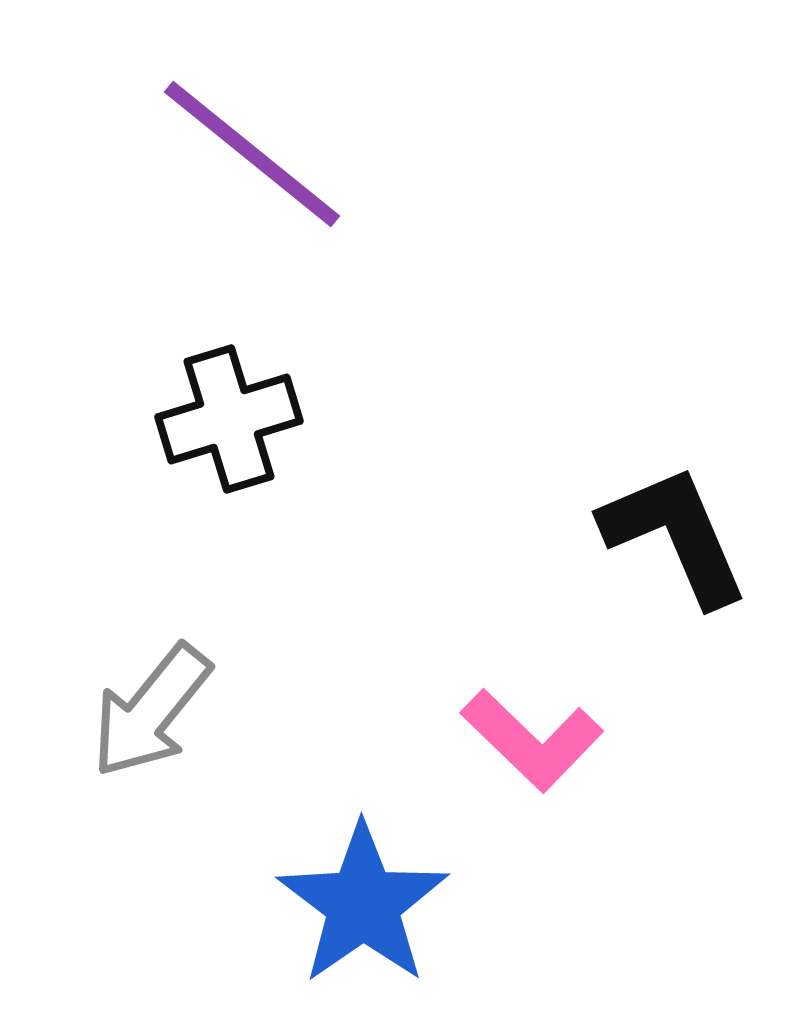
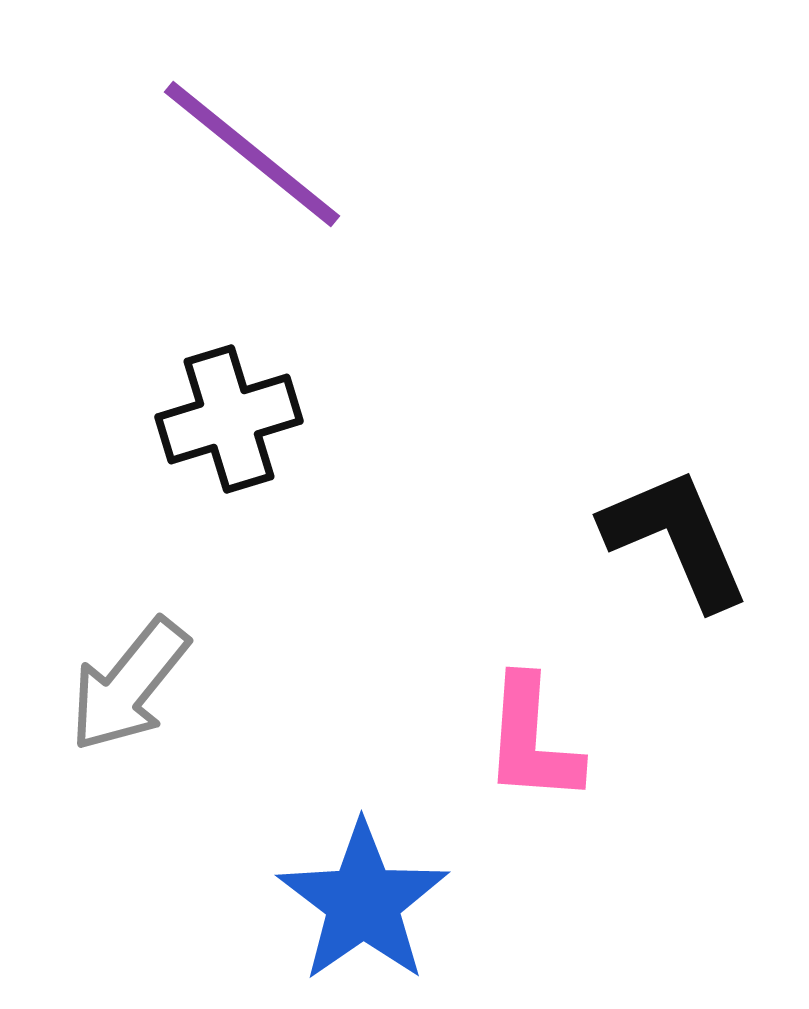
black L-shape: moved 1 px right, 3 px down
gray arrow: moved 22 px left, 26 px up
pink L-shape: rotated 50 degrees clockwise
blue star: moved 2 px up
